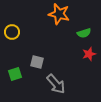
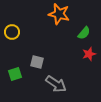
green semicircle: rotated 32 degrees counterclockwise
gray arrow: rotated 15 degrees counterclockwise
